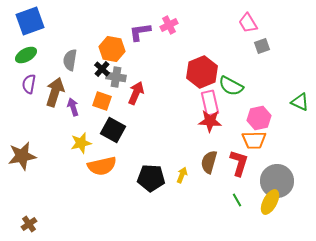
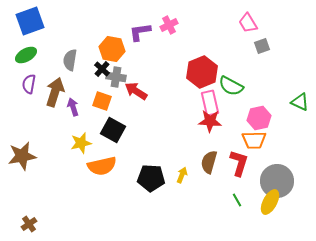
red arrow: moved 2 px up; rotated 80 degrees counterclockwise
